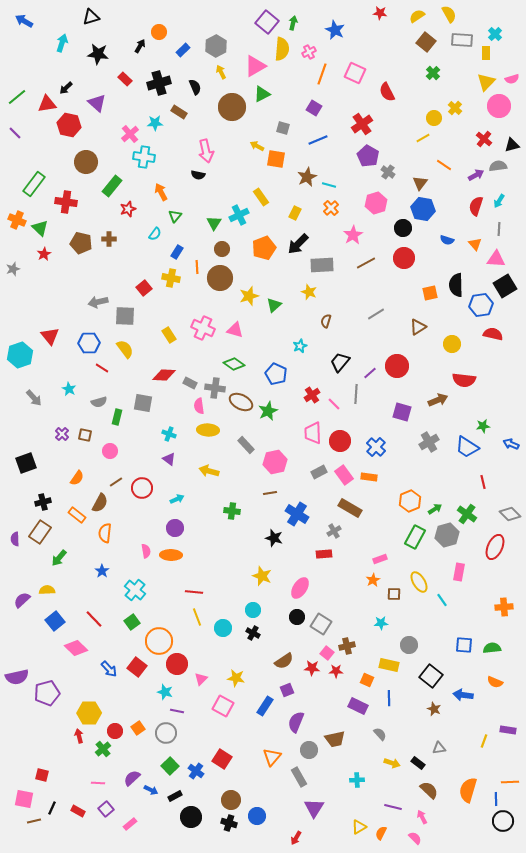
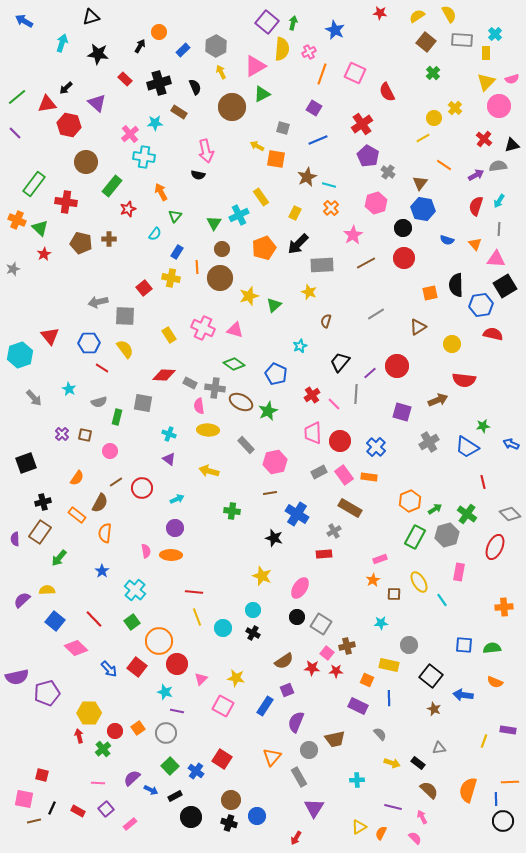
blue square at (55, 621): rotated 12 degrees counterclockwise
